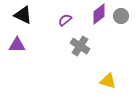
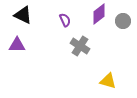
gray circle: moved 2 px right, 5 px down
purple semicircle: rotated 104 degrees clockwise
